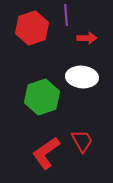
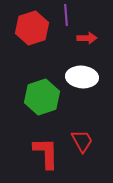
red L-shape: rotated 124 degrees clockwise
